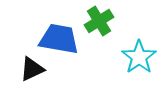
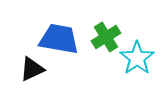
green cross: moved 7 px right, 16 px down
cyan star: moved 2 px left, 1 px down
